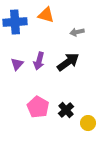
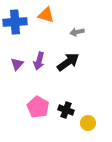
black cross: rotated 28 degrees counterclockwise
